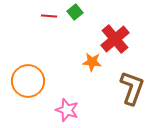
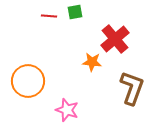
green square: rotated 28 degrees clockwise
